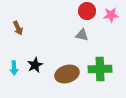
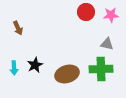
red circle: moved 1 px left, 1 px down
gray triangle: moved 25 px right, 9 px down
green cross: moved 1 px right
